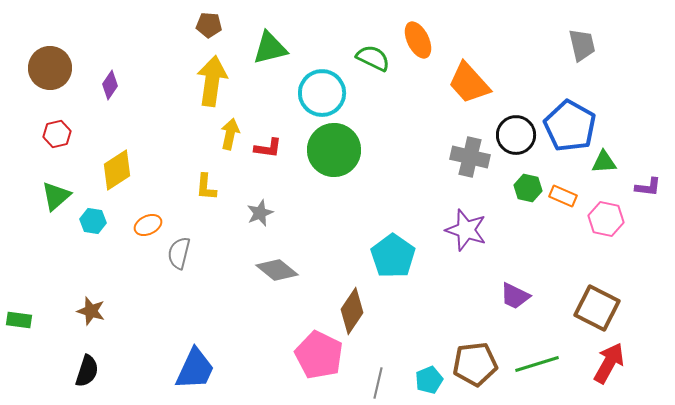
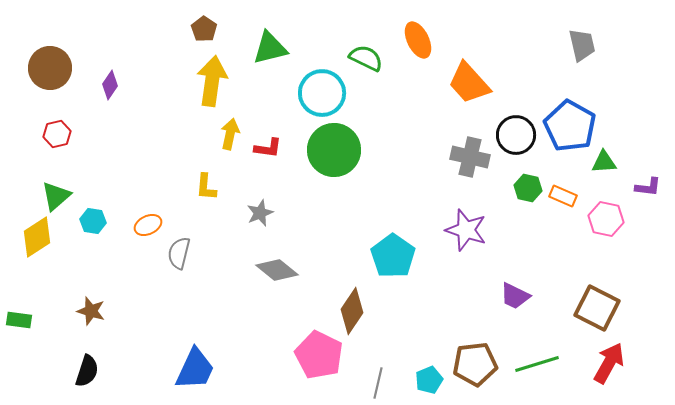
brown pentagon at (209, 25): moved 5 px left, 4 px down; rotated 30 degrees clockwise
green semicircle at (373, 58): moved 7 px left
yellow diamond at (117, 170): moved 80 px left, 67 px down
